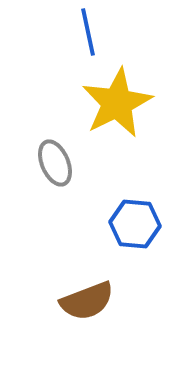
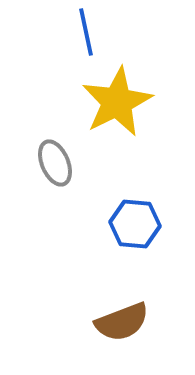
blue line: moved 2 px left
yellow star: moved 1 px up
brown semicircle: moved 35 px right, 21 px down
